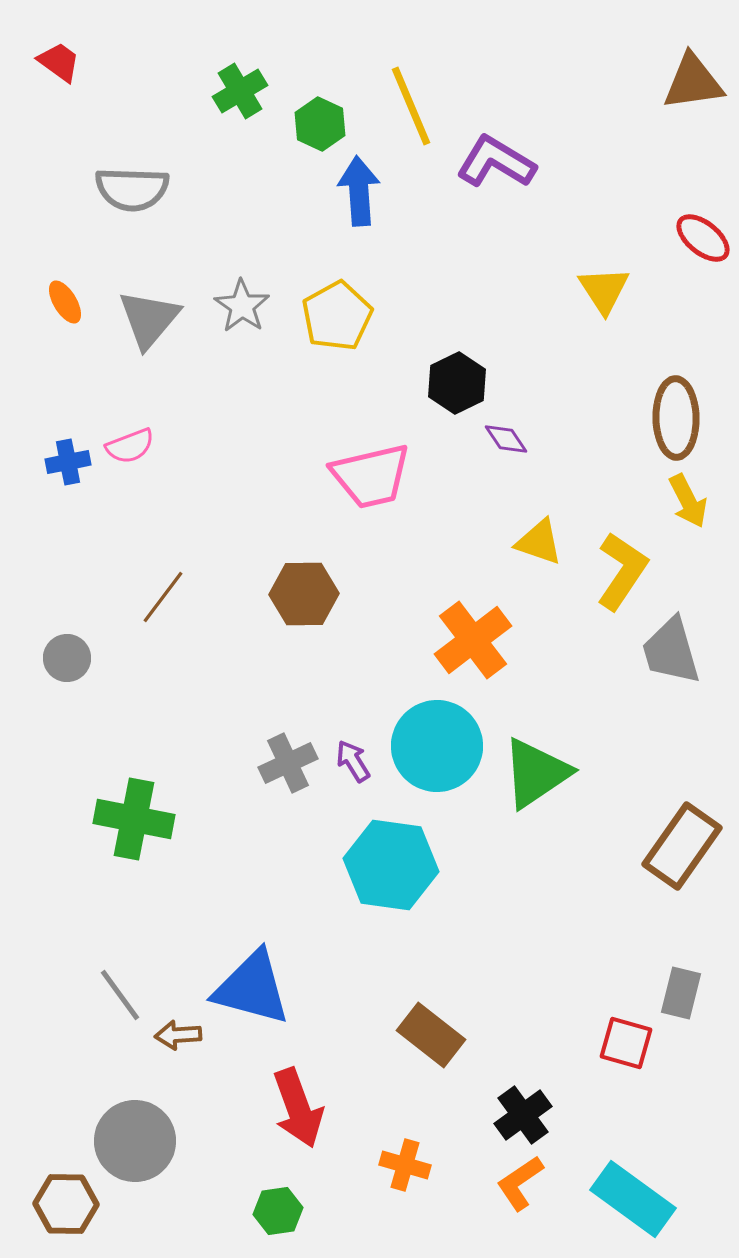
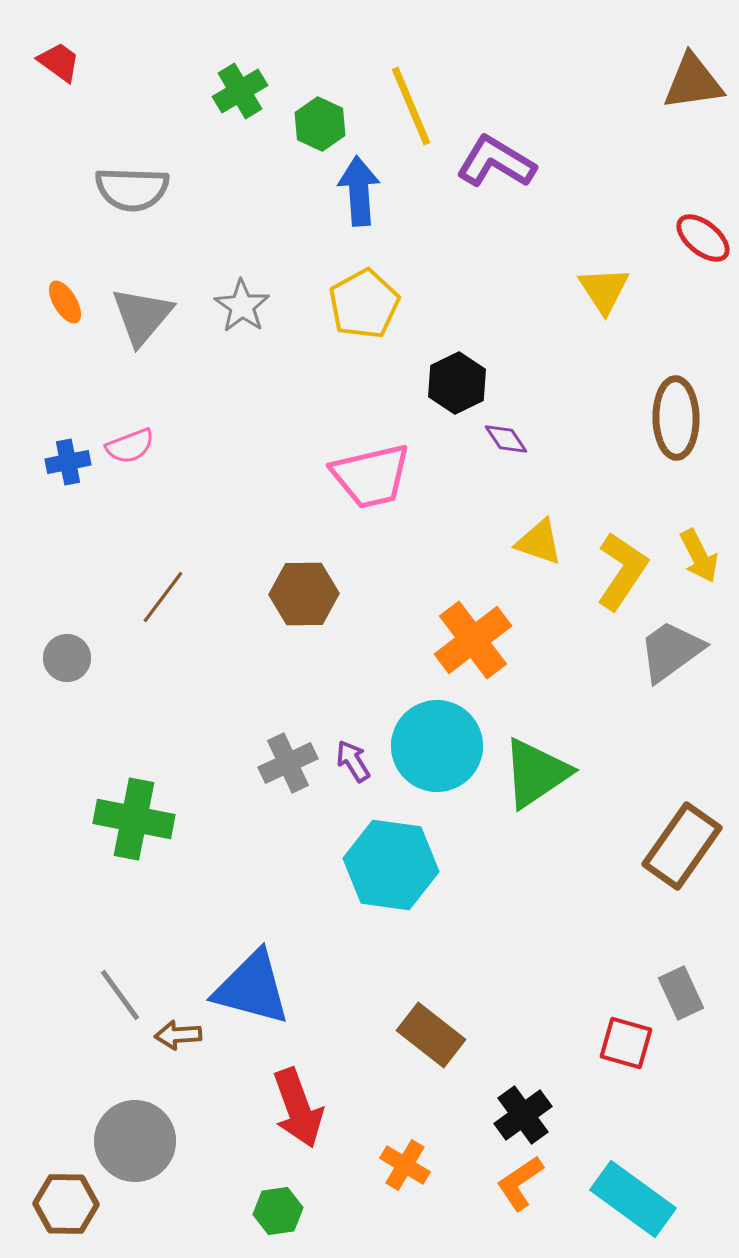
yellow pentagon at (337, 316): moved 27 px right, 12 px up
gray triangle at (149, 319): moved 7 px left, 3 px up
yellow arrow at (688, 501): moved 11 px right, 55 px down
gray trapezoid at (671, 651): rotated 70 degrees clockwise
gray rectangle at (681, 993): rotated 39 degrees counterclockwise
orange cross at (405, 1165): rotated 15 degrees clockwise
